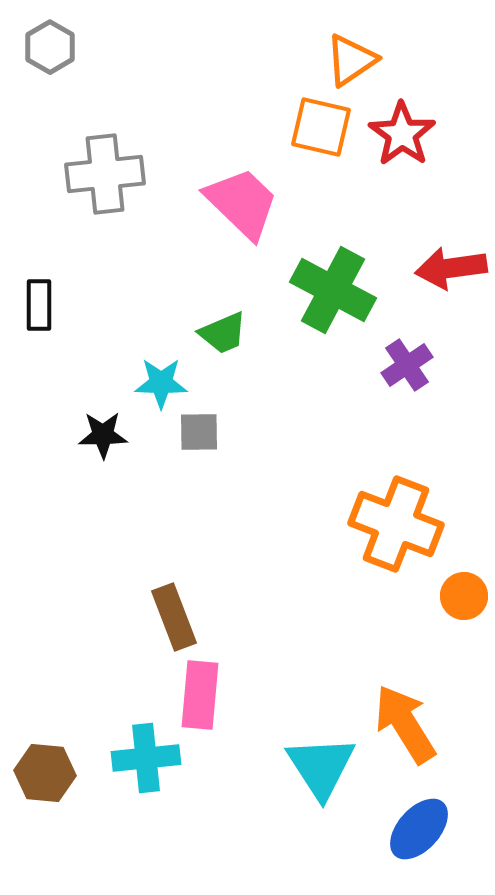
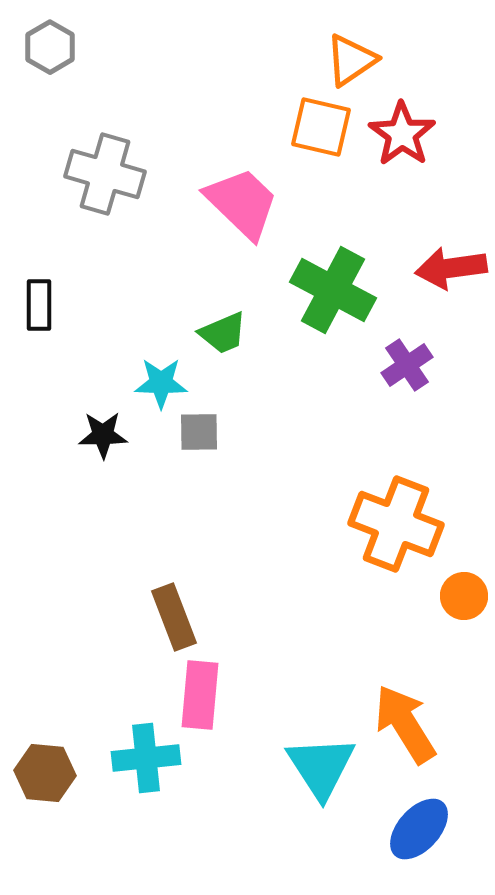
gray cross: rotated 22 degrees clockwise
